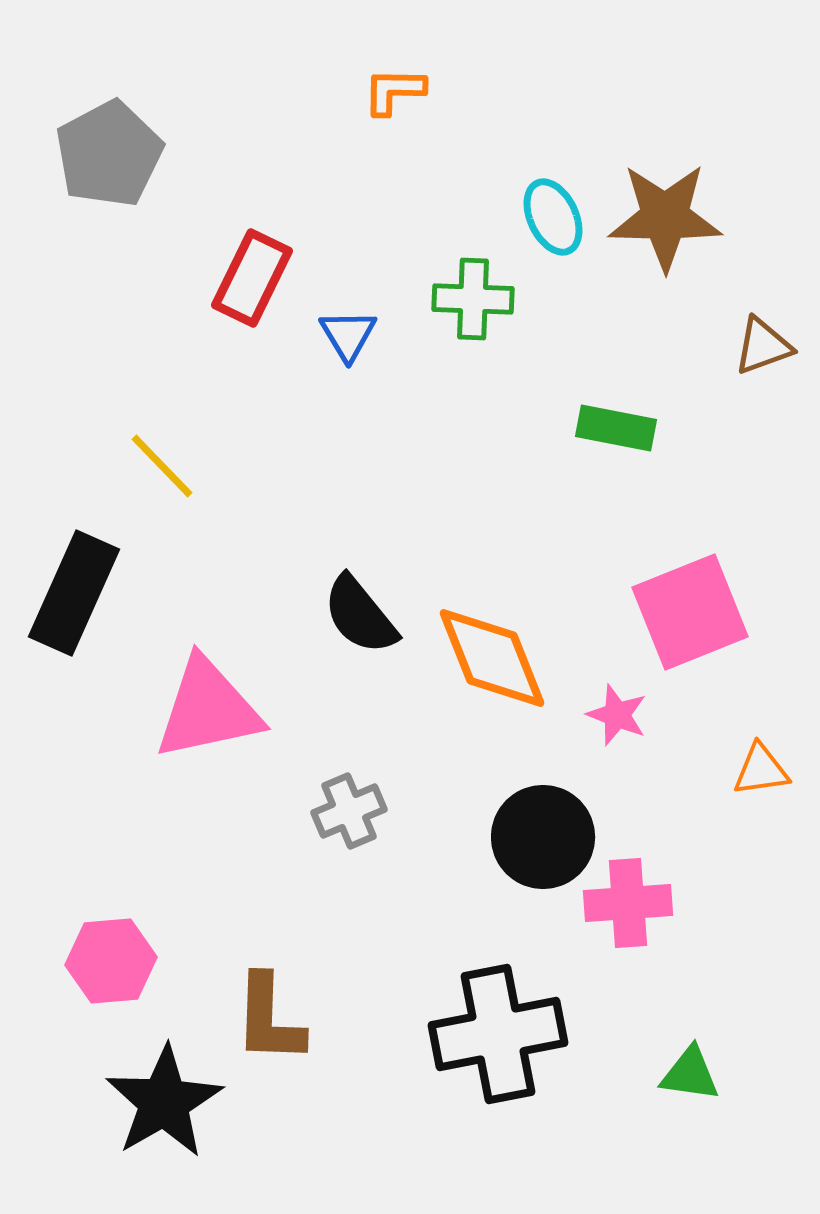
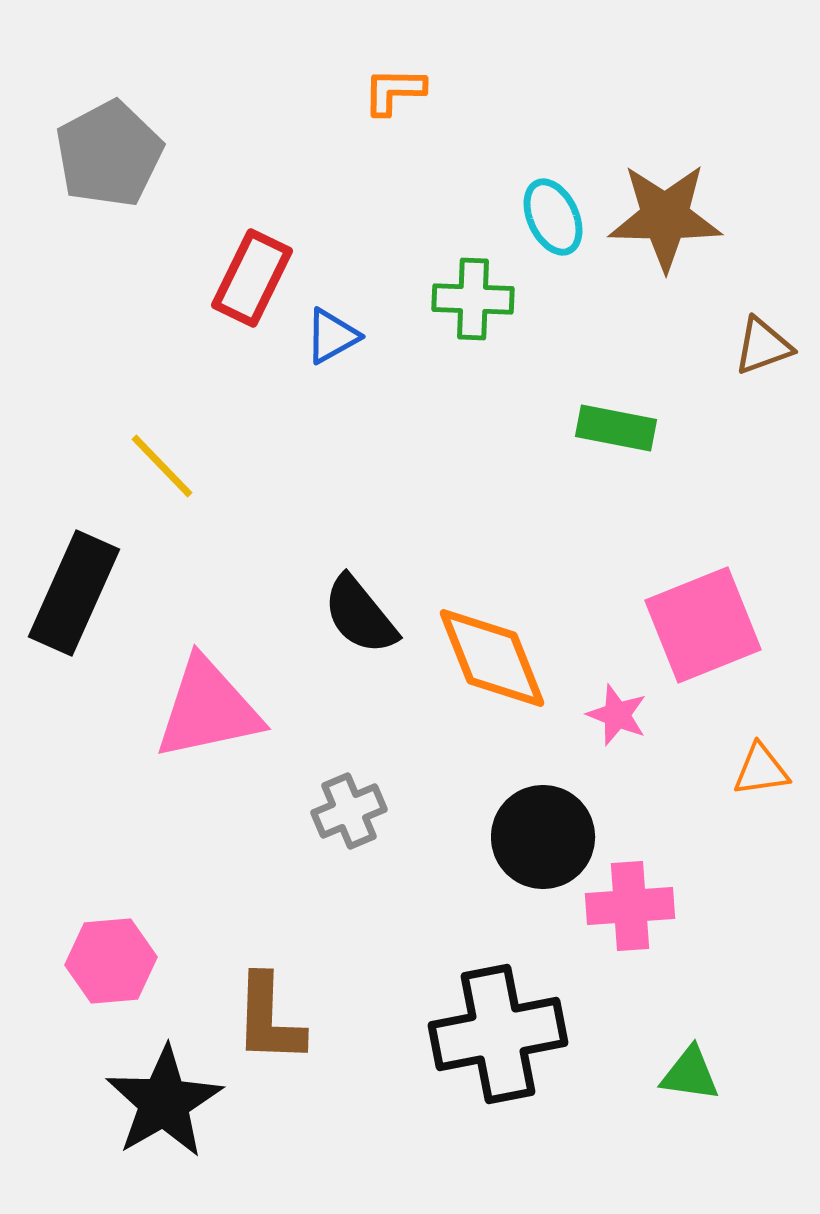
blue triangle: moved 16 px left, 1 px down; rotated 32 degrees clockwise
pink square: moved 13 px right, 13 px down
pink cross: moved 2 px right, 3 px down
